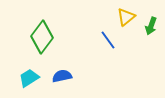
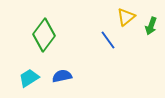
green diamond: moved 2 px right, 2 px up
